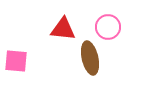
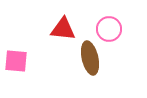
pink circle: moved 1 px right, 2 px down
